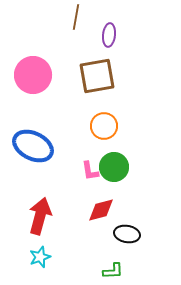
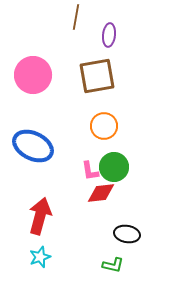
red diamond: moved 17 px up; rotated 8 degrees clockwise
green L-shape: moved 6 px up; rotated 15 degrees clockwise
